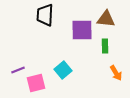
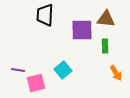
purple line: rotated 32 degrees clockwise
